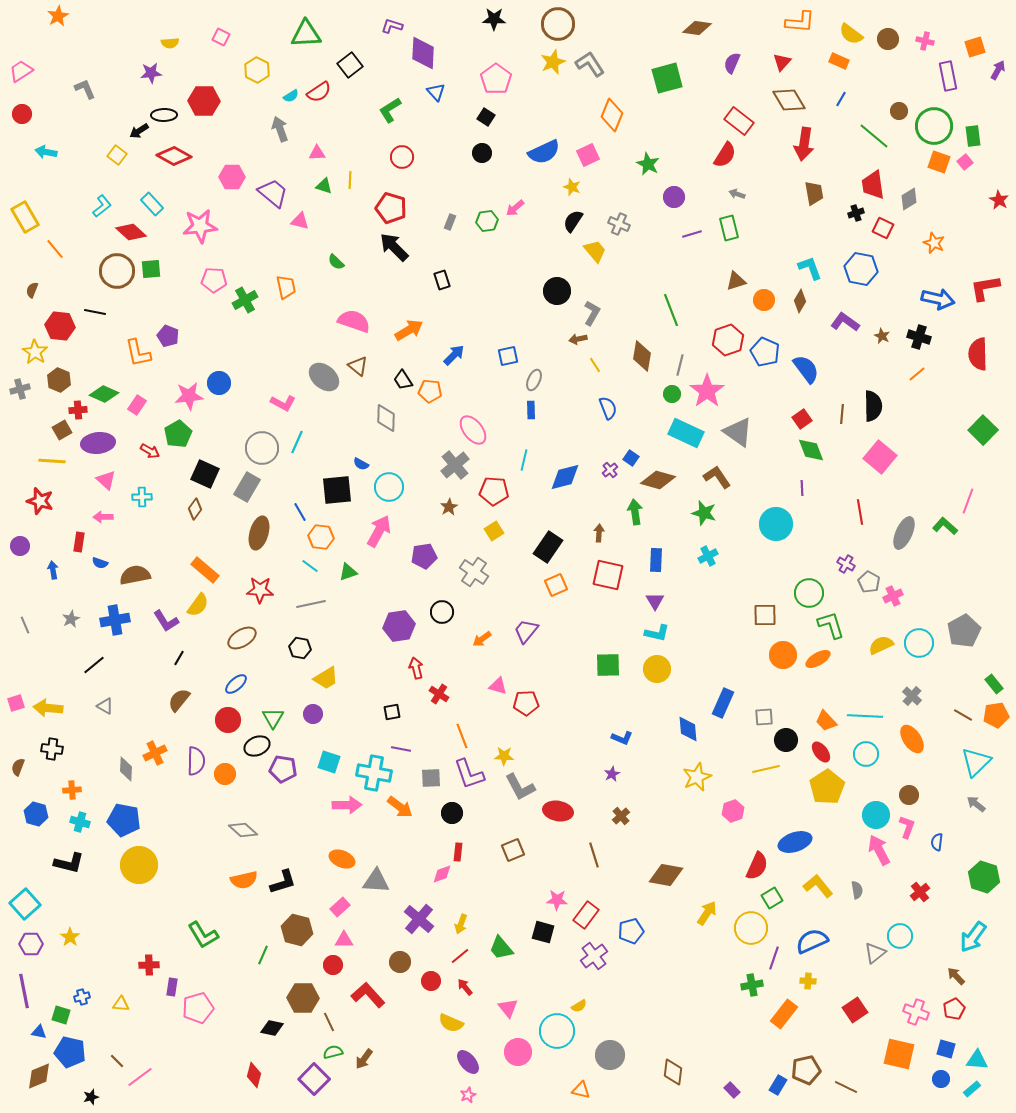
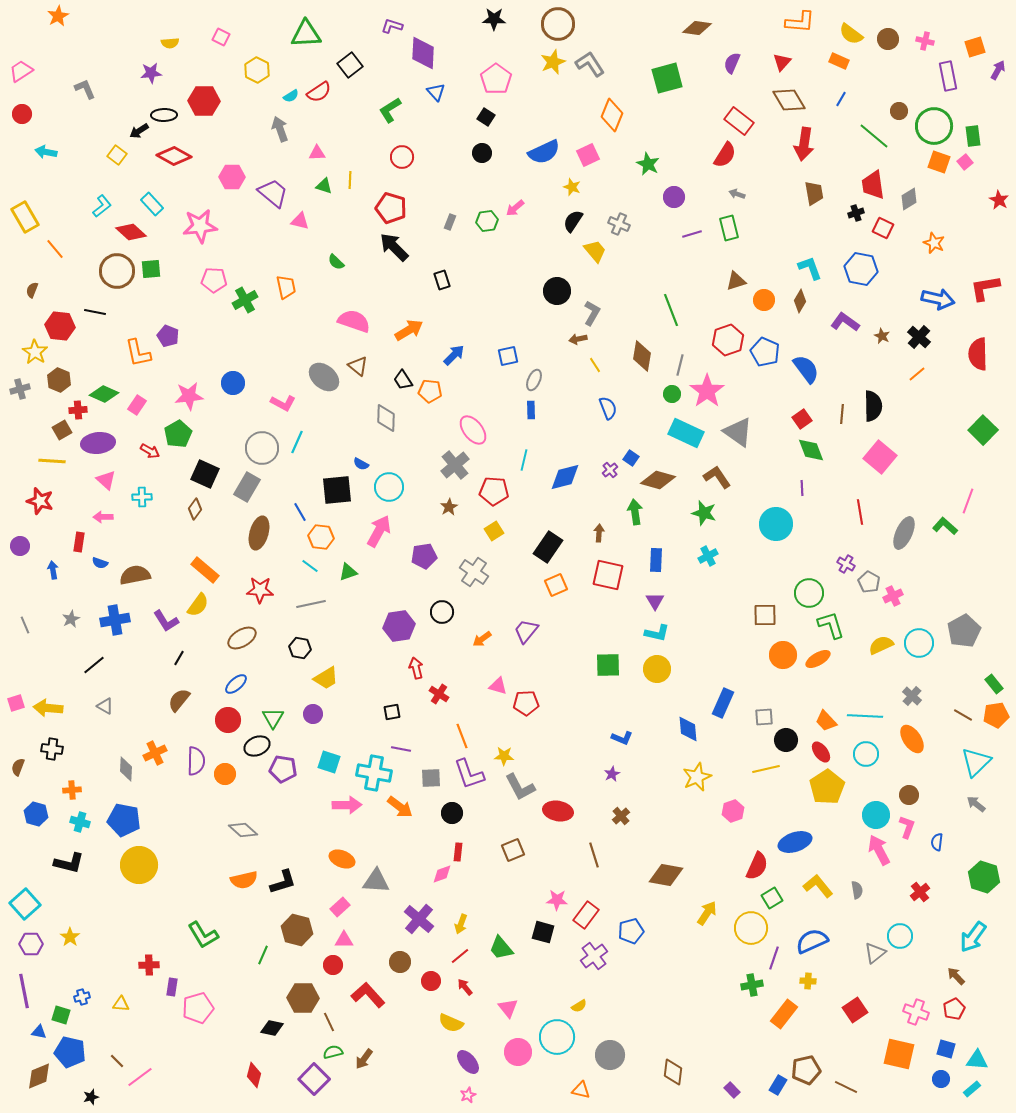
black cross at (919, 337): rotated 25 degrees clockwise
blue circle at (219, 383): moved 14 px right
cyan circle at (557, 1031): moved 6 px down
